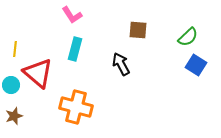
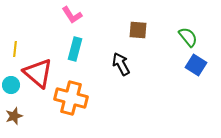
green semicircle: rotated 85 degrees counterclockwise
orange cross: moved 5 px left, 9 px up
